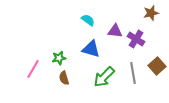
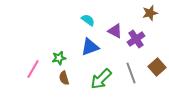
brown star: moved 1 px left
purple triangle: rotated 21 degrees clockwise
purple cross: rotated 24 degrees clockwise
blue triangle: moved 1 px left, 2 px up; rotated 36 degrees counterclockwise
brown square: moved 1 px down
gray line: moved 2 px left; rotated 10 degrees counterclockwise
green arrow: moved 3 px left, 2 px down
